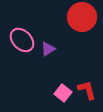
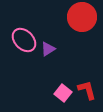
pink ellipse: moved 2 px right
